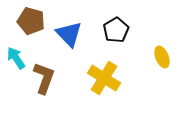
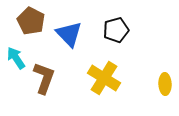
brown pentagon: rotated 12 degrees clockwise
black pentagon: rotated 15 degrees clockwise
yellow ellipse: moved 3 px right, 27 px down; rotated 20 degrees clockwise
